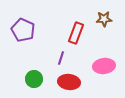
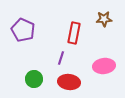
red rectangle: moved 2 px left; rotated 10 degrees counterclockwise
